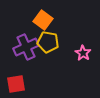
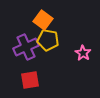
yellow pentagon: moved 2 px up
red square: moved 14 px right, 4 px up
